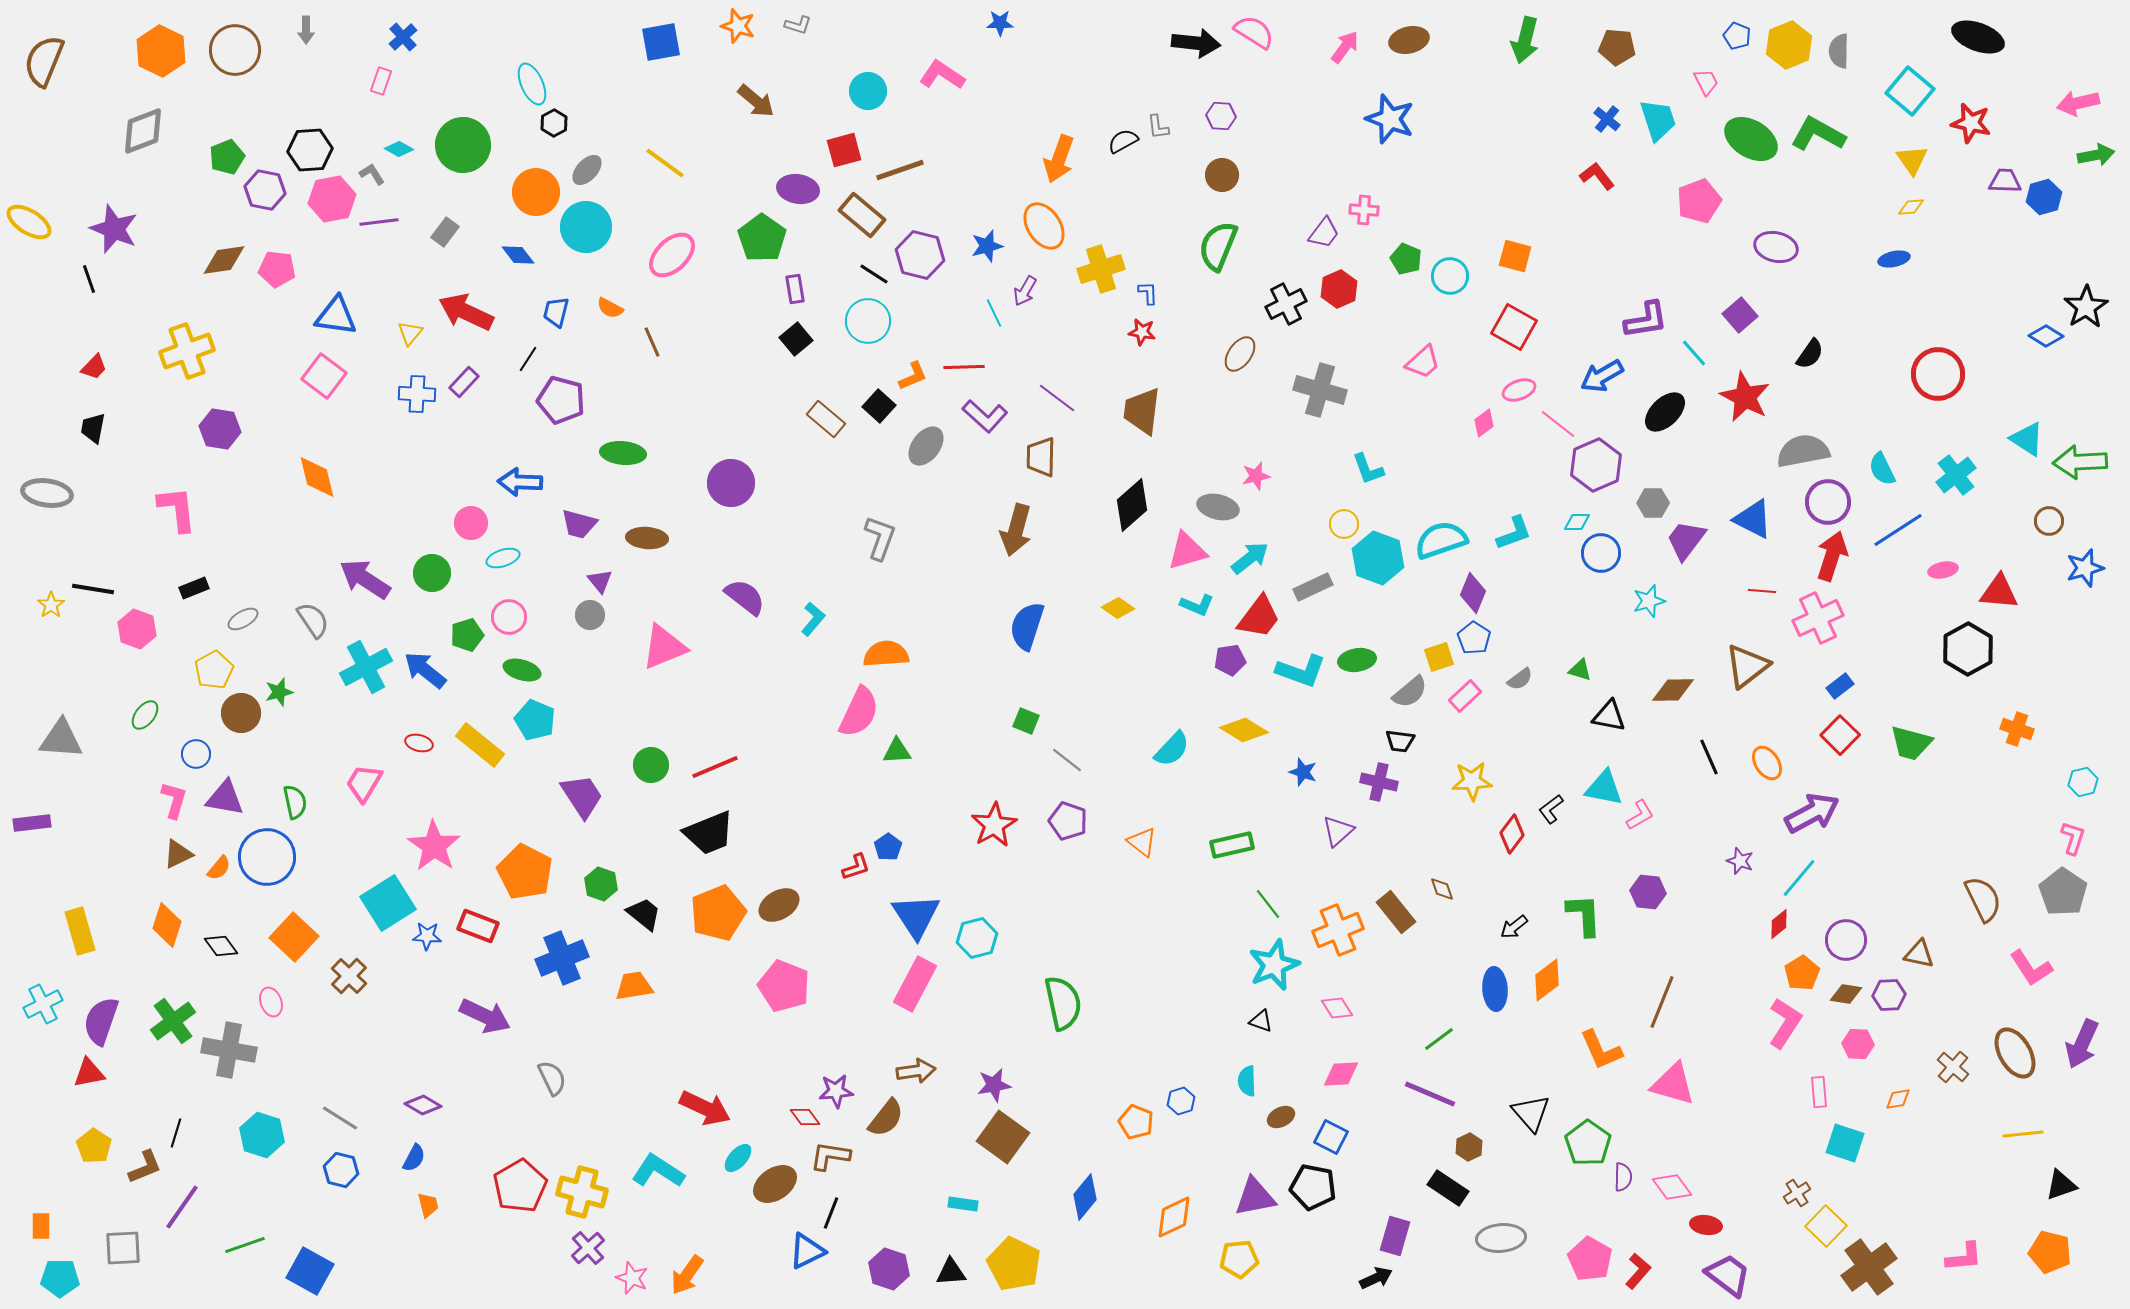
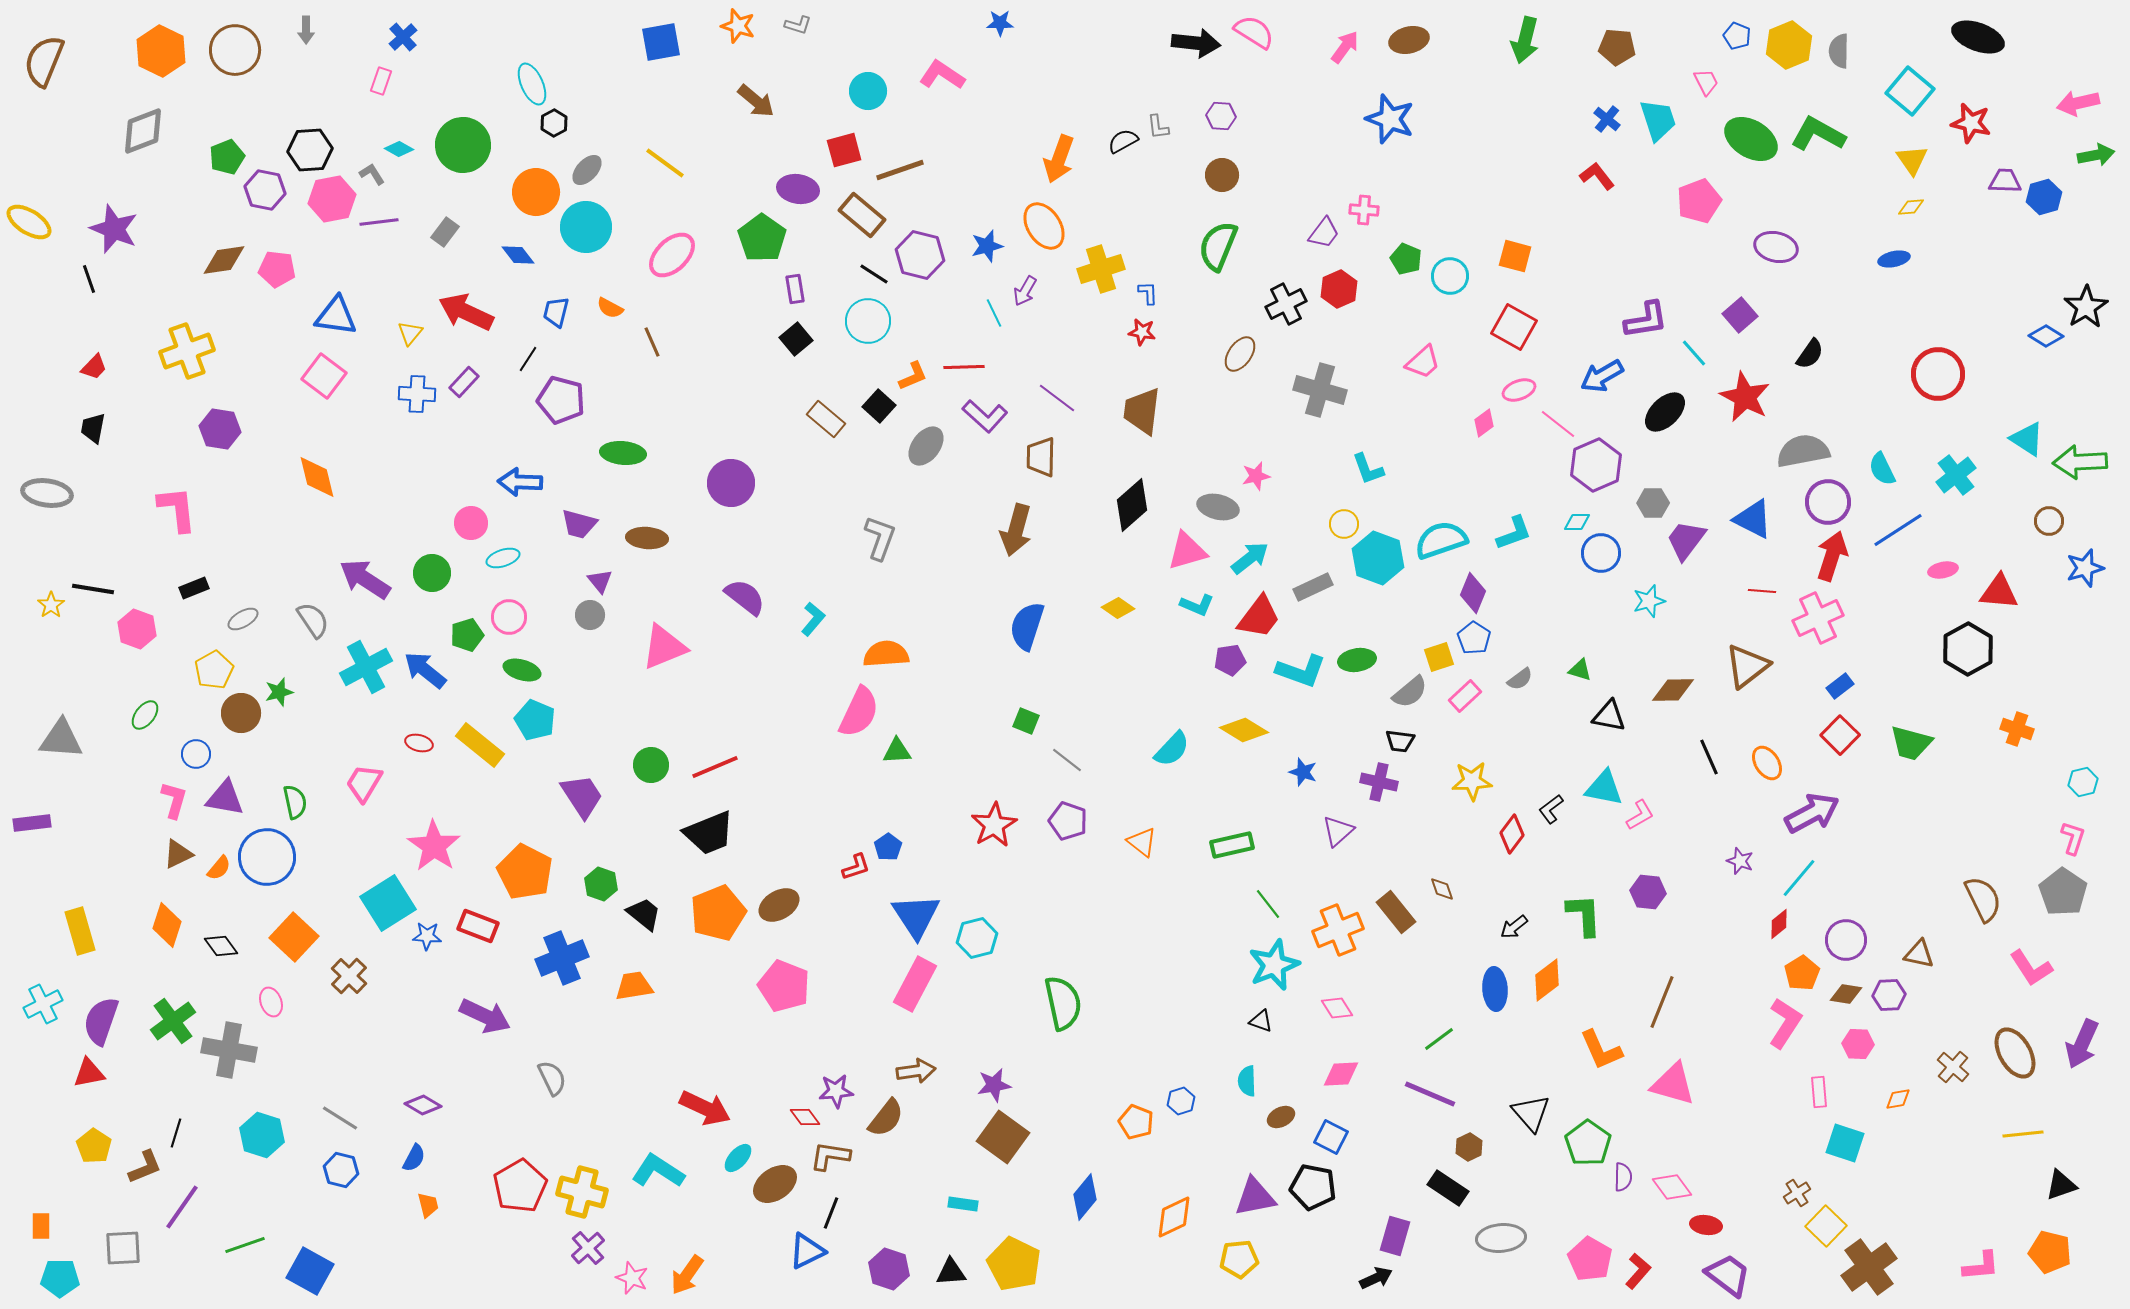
pink L-shape at (1964, 1257): moved 17 px right, 9 px down
